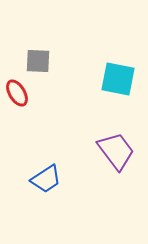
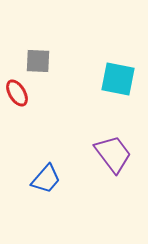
purple trapezoid: moved 3 px left, 3 px down
blue trapezoid: rotated 16 degrees counterclockwise
